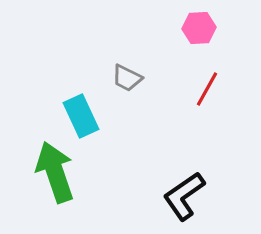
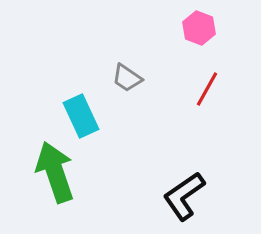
pink hexagon: rotated 24 degrees clockwise
gray trapezoid: rotated 8 degrees clockwise
